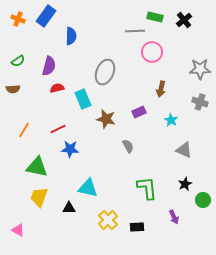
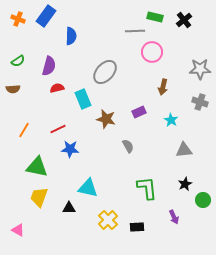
gray ellipse: rotated 20 degrees clockwise
brown arrow: moved 2 px right, 2 px up
gray triangle: rotated 30 degrees counterclockwise
